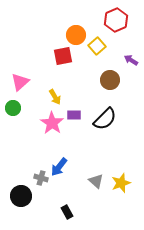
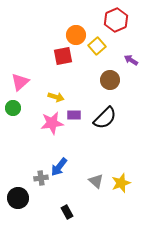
yellow arrow: moved 1 px right; rotated 42 degrees counterclockwise
black semicircle: moved 1 px up
pink star: rotated 30 degrees clockwise
gray cross: rotated 24 degrees counterclockwise
black circle: moved 3 px left, 2 px down
